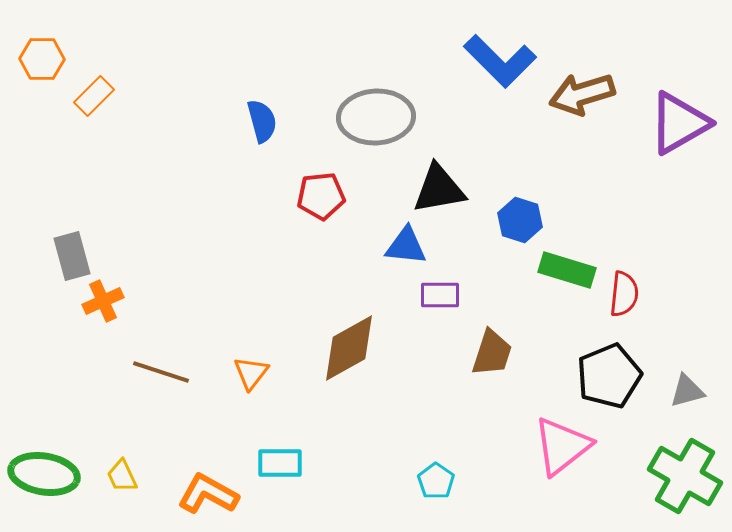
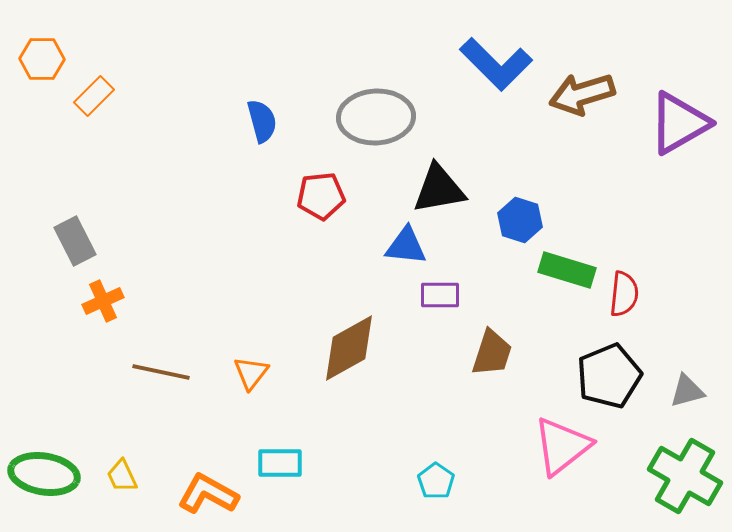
blue L-shape: moved 4 px left, 3 px down
gray rectangle: moved 3 px right, 15 px up; rotated 12 degrees counterclockwise
brown line: rotated 6 degrees counterclockwise
